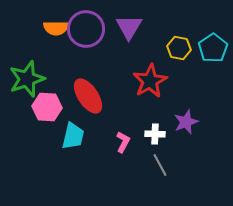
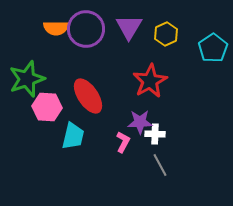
yellow hexagon: moved 13 px left, 14 px up; rotated 25 degrees clockwise
purple star: moved 46 px left; rotated 20 degrees clockwise
